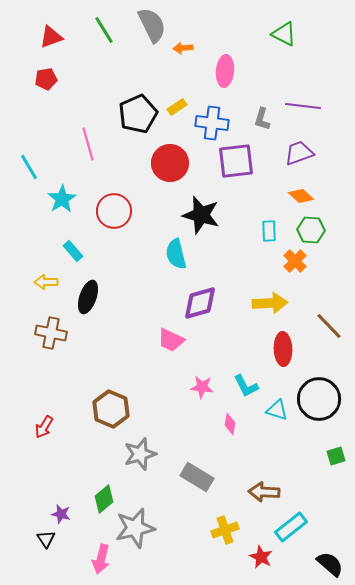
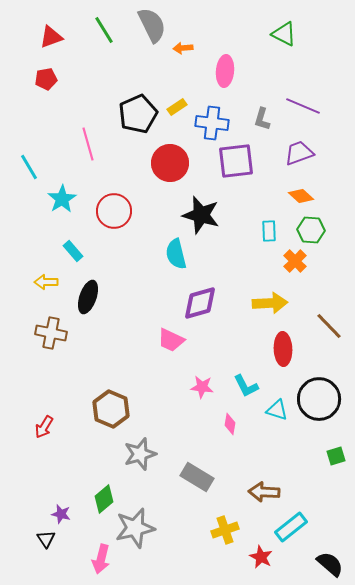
purple line at (303, 106): rotated 16 degrees clockwise
